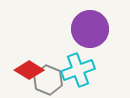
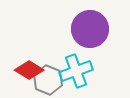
cyan cross: moved 2 px left, 1 px down
